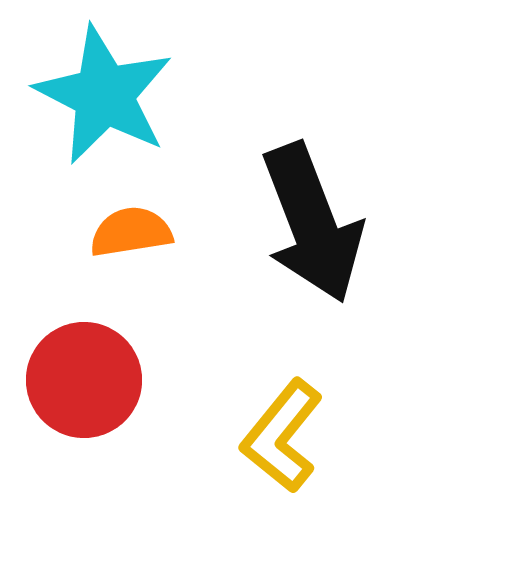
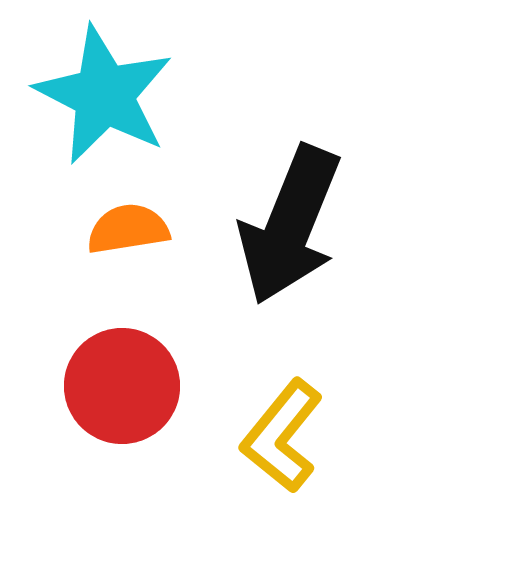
black arrow: moved 22 px left, 2 px down; rotated 43 degrees clockwise
orange semicircle: moved 3 px left, 3 px up
red circle: moved 38 px right, 6 px down
